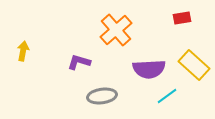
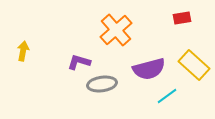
purple semicircle: rotated 12 degrees counterclockwise
gray ellipse: moved 12 px up
